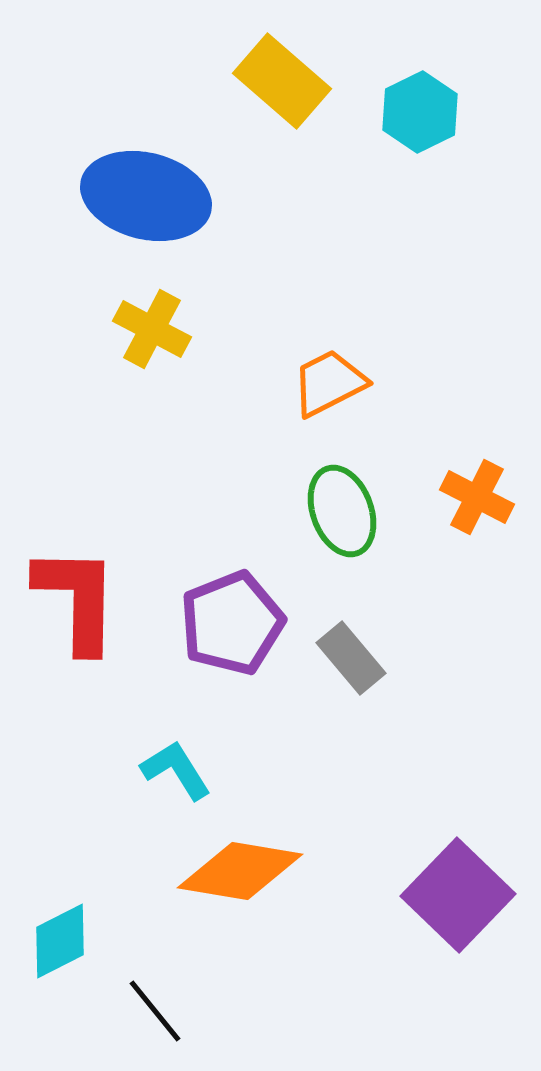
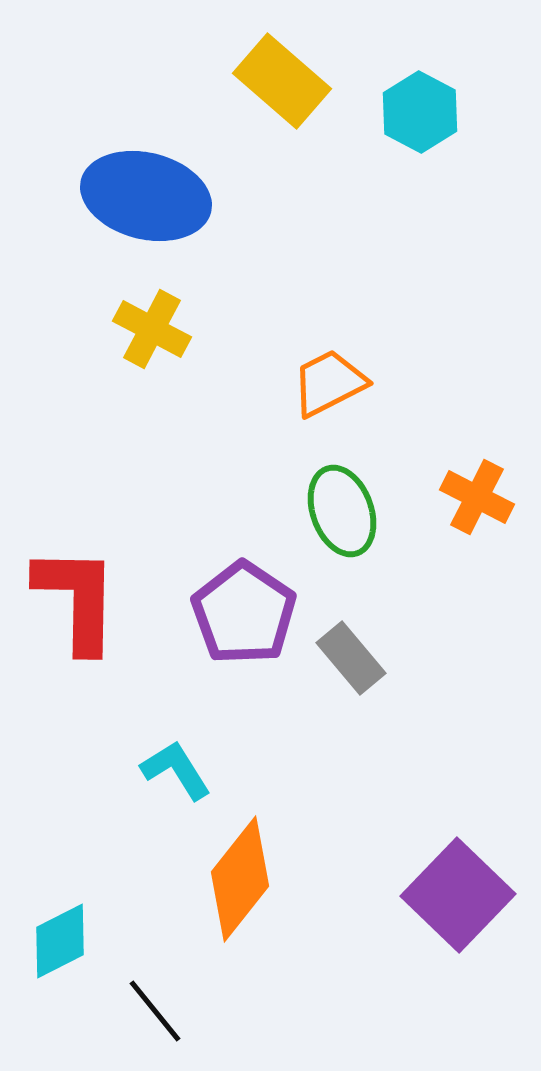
cyan hexagon: rotated 6 degrees counterclockwise
purple pentagon: moved 12 px right, 10 px up; rotated 16 degrees counterclockwise
orange diamond: moved 8 px down; rotated 61 degrees counterclockwise
